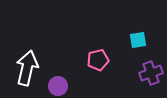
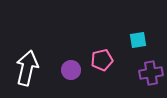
pink pentagon: moved 4 px right
purple cross: rotated 10 degrees clockwise
purple circle: moved 13 px right, 16 px up
